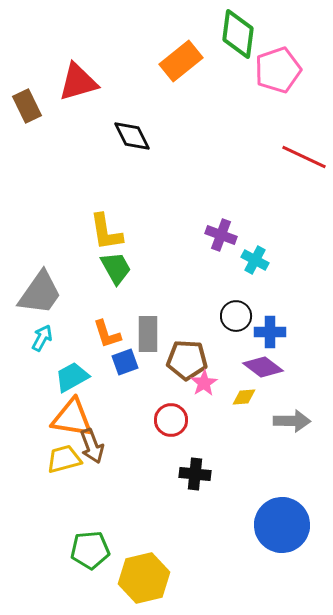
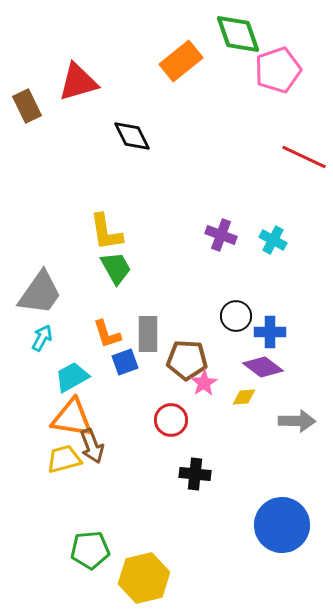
green diamond: rotated 27 degrees counterclockwise
cyan cross: moved 18 px right, 20 px up
gray arrow: moved 5 px right
